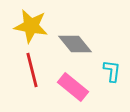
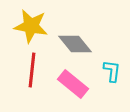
red line: rotated 20 degrees clockwise
pink rectangle: moved 3 px up
